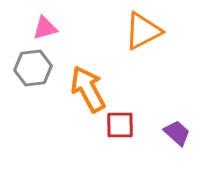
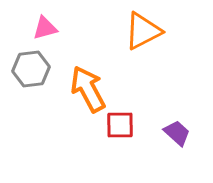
gray hexagon: moved 2 px left, 1 px down
